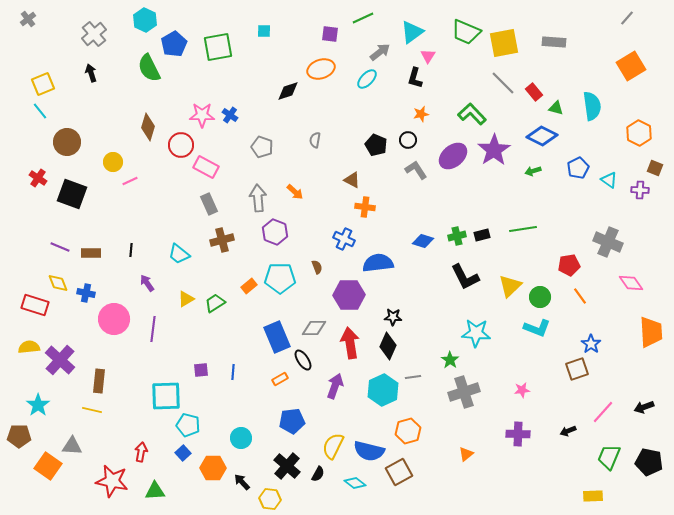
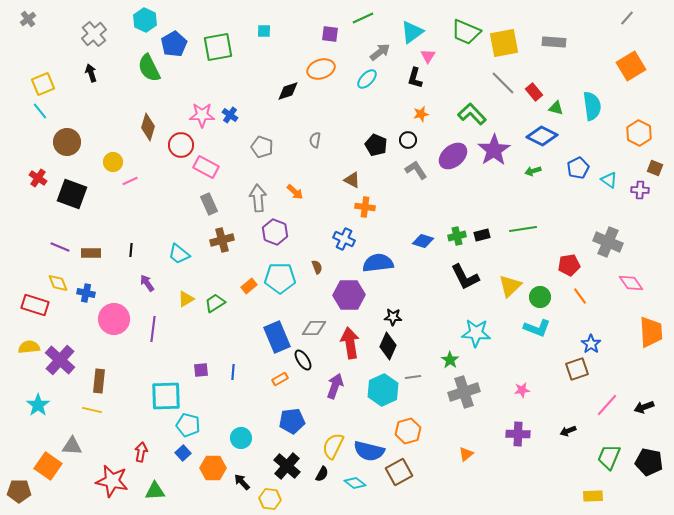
pink line at (603, 412): moved 4 px right, 7 px up
brown pentagon at (19, 436): moved 55 px down
black semicircle at (318, 474): moved 4 px right
